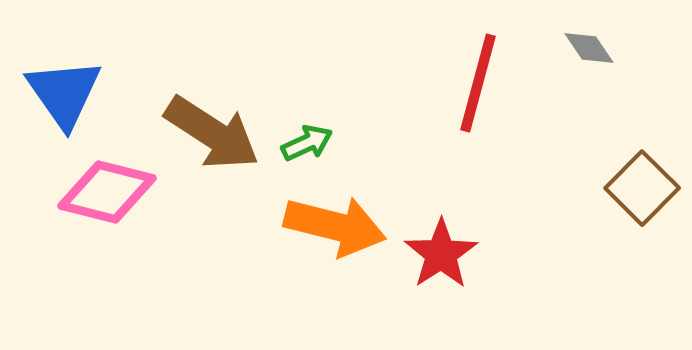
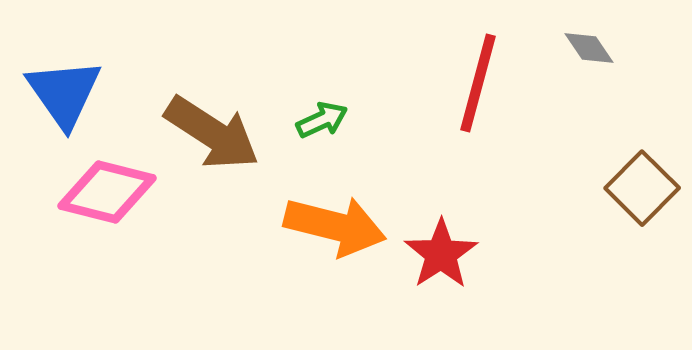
green arrow: moved 15 px right, 23 px up
